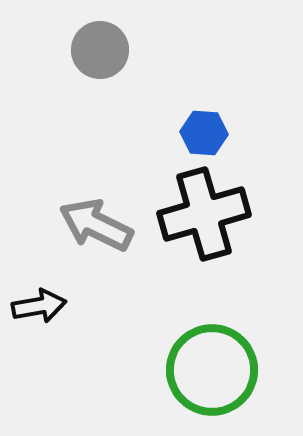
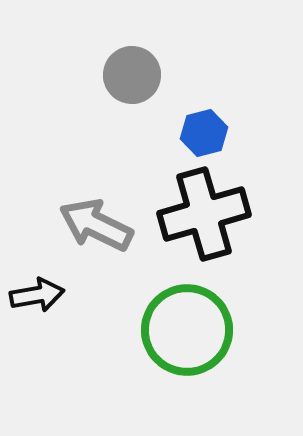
gray circle: moved 32 px right, 25 px down
blue hexagon: rotated 18 degrees counterclockwise
black arrow: moved 2 px left, 11 px up
green circle: moved 25 px left, 40 px up
